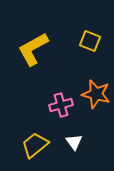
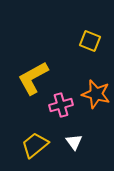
yellow L-shape: moved 29 px down
